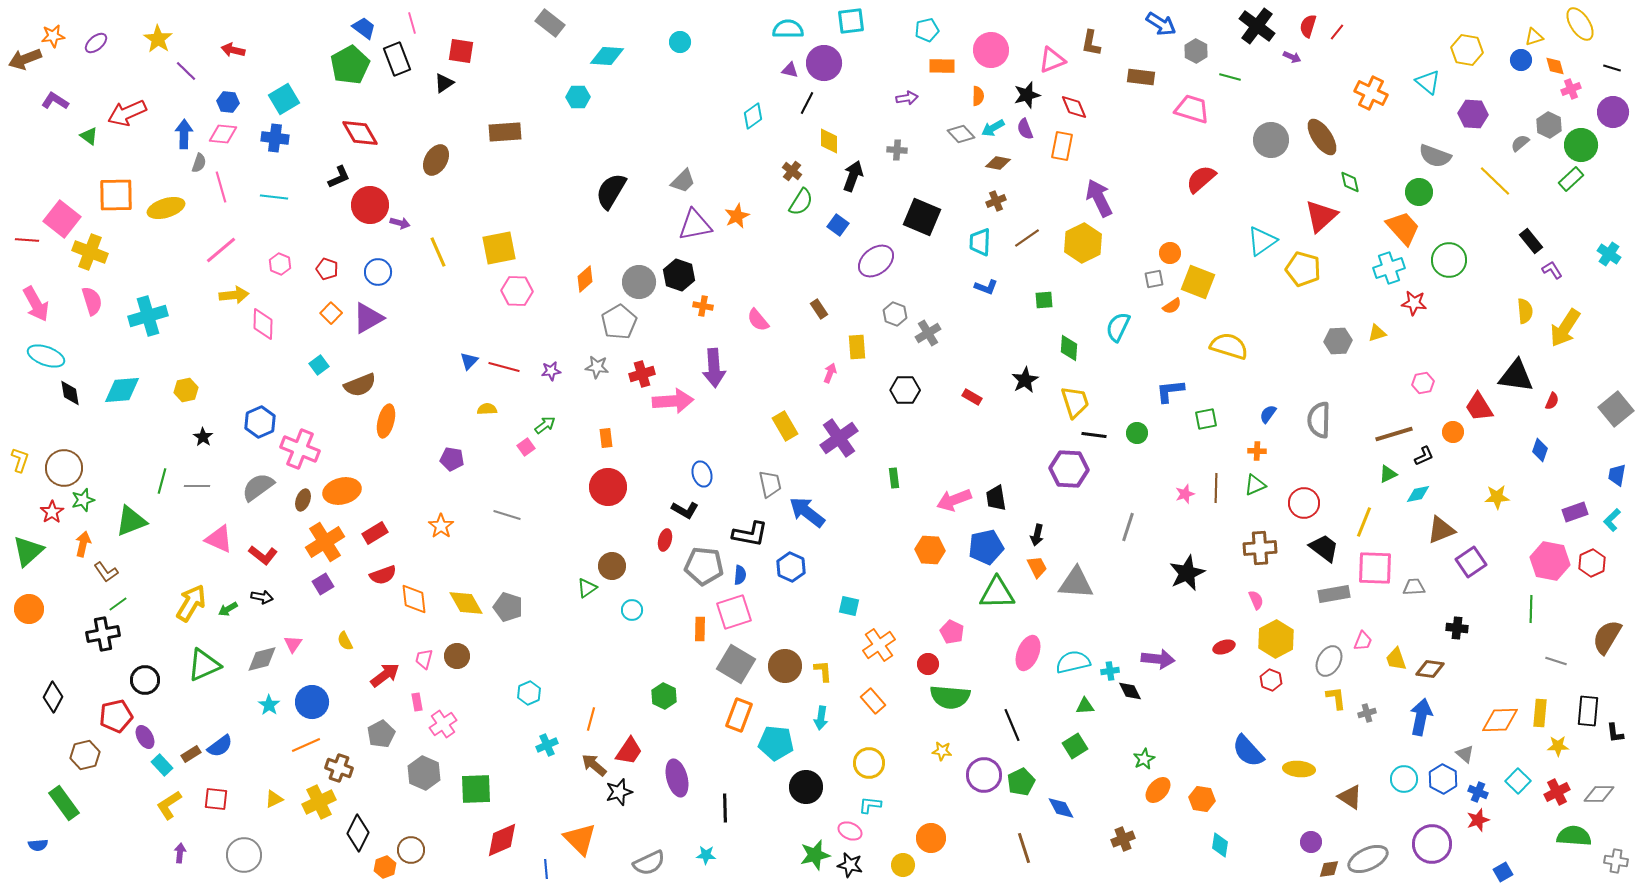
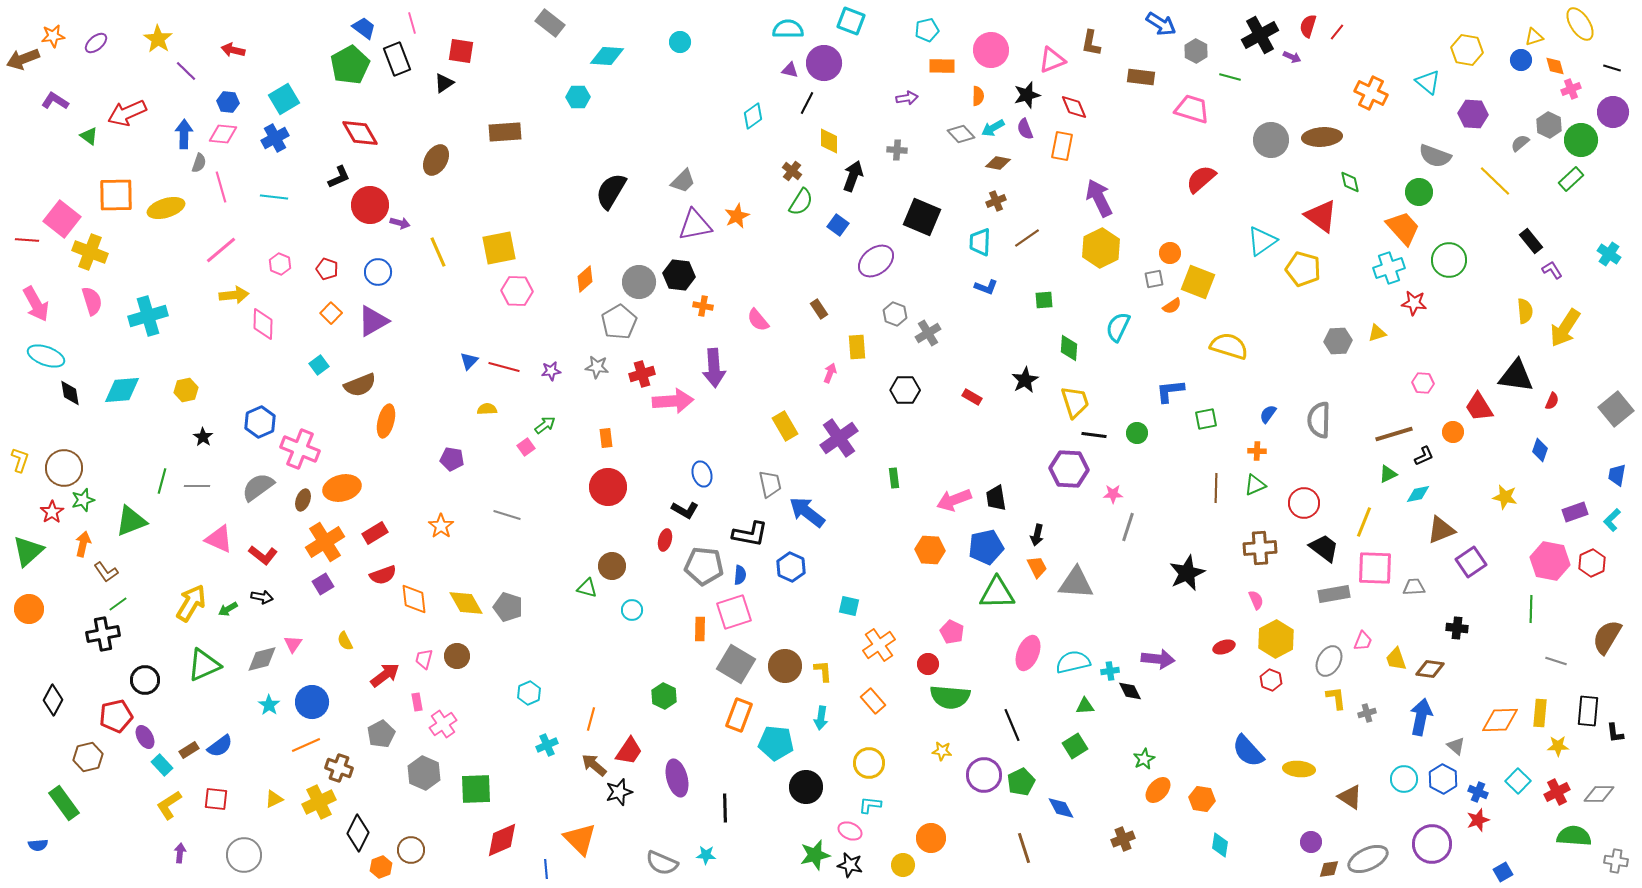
cyan square at (851, 21): rotated 28 degrees clockwise
black cross at (1257, 26): moved 3 px right, 9 px down; rotated 24 degrees clockwise
brown arrow at (25, 59): moved 2 px left
brown ellipse at (1322, 137): rotated 60 degrees counterclockwise
blue cross at (275, 138): rotated 36 degrees counterclockwise
green circle at (1581, 145): moved 5 px up
red triangle at (1321, 216): rotated 42 degrees counterclockwise
yellow hexagon at (1083, 243): moved 18 px right, 5 px down
black hexagon at (679, 275): rotated 12 degrees counterclockwise
purple triangle at (368, 318): moved 5 px right, 3 px down
pink hexagon at (1423, 383): rotated 15 degrees clockwise
orange ellipse at (342, 491): moved 3 px up
pink star at (1185, 494): moved 72 px left; rotated 18 degrees clockwise
yellow star at (1497, 497): moved 8 px right; rotated 15 degrees clockwise
green triangle at (587, 588): rotated 50 degrees clockwise
black diamond at (53, 697): moved 3 px down
brown rectangle at (191, 754): moved 2 px left, 4 px up
gray triangle at (1465, 754): moved 9 px left, 8 px up
brown hexagon at (85, 755): moved 3 px right, 2 px down
gray semicircle at (649, 863): moved 13 px right; rotated 48 degrees clockwise
orange hexagon at (385, 867): moved 4 px left
